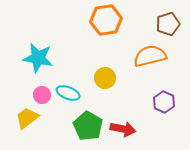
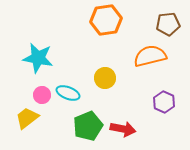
brown pentagon: rotated 10 degrees clockwise
green pentagon: rotated 20 degrees clockwise
